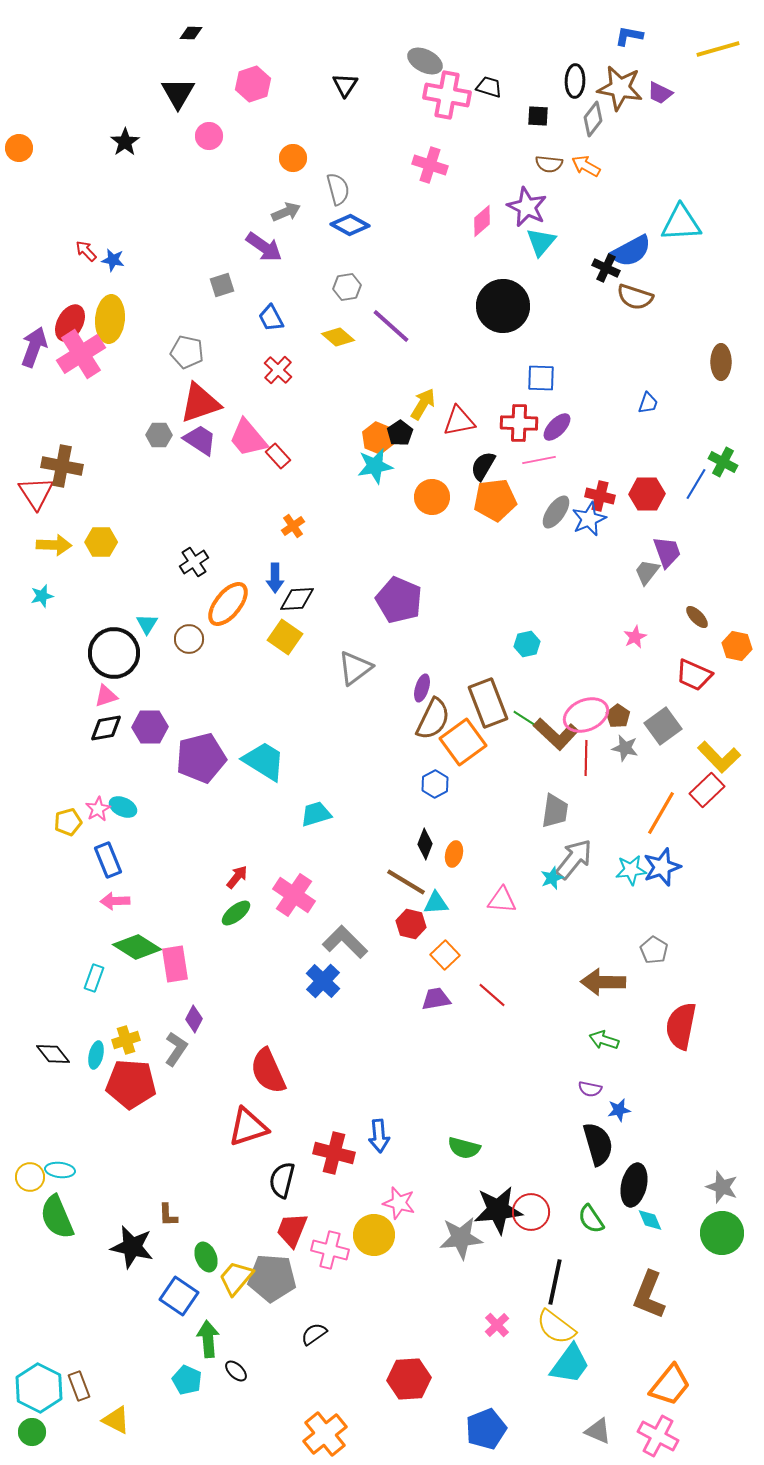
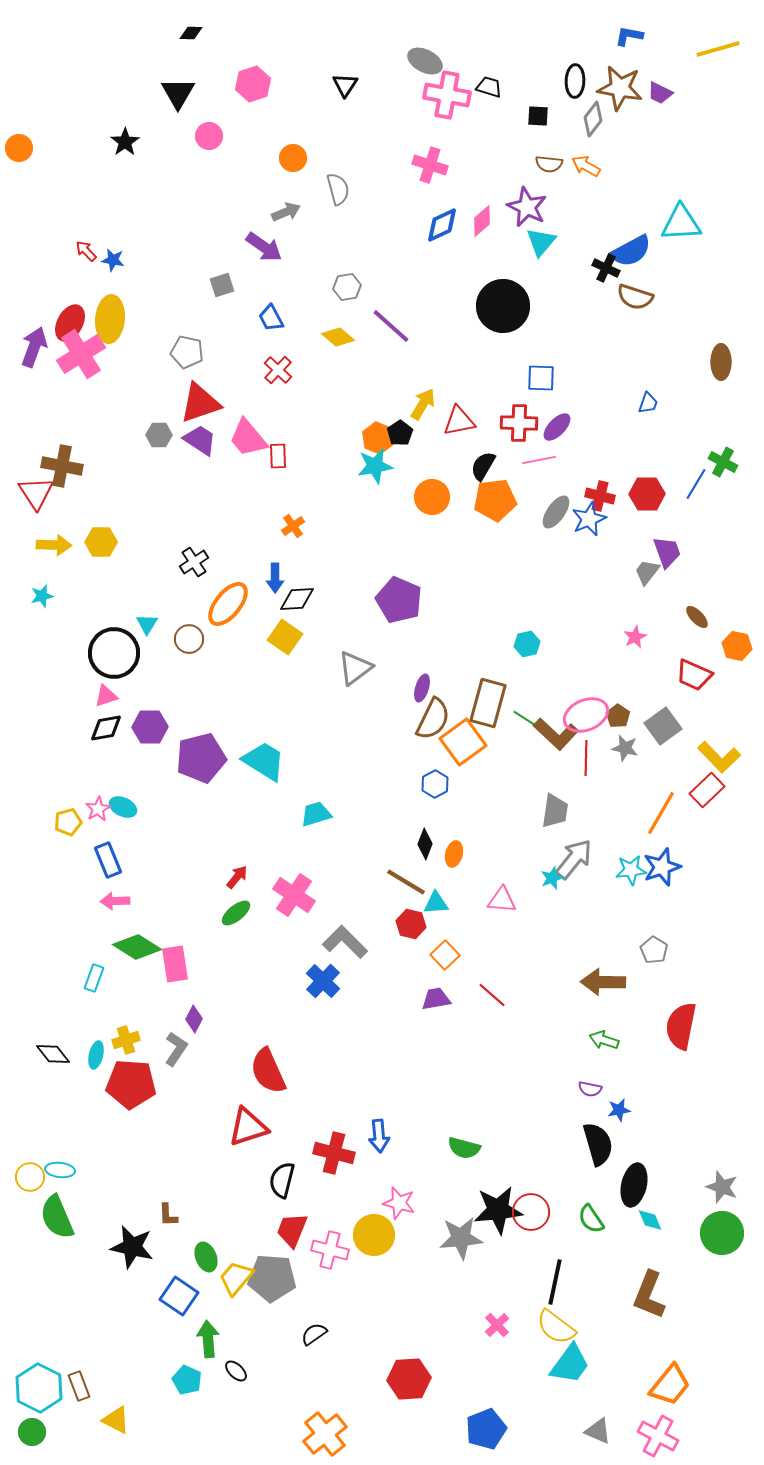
blue diamond at (350, 225): moved 92 px right; rotated 54 degrees counterclockwise
red rectangle at (278, 456): rotated 40 degrees clockwise
brown rectangle at (488, 703): rotated 36 degrees clockwise
